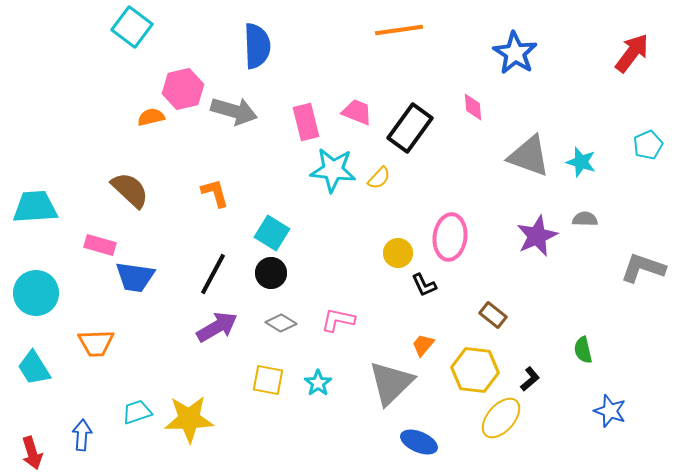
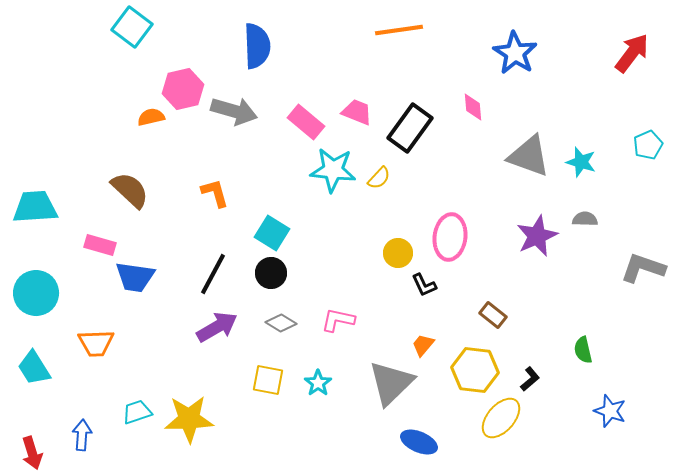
pink rectangle at (306, 122): rotated 36 degrees counterclockwise
